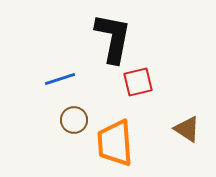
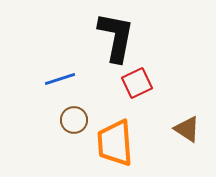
black L-shape: moved 3 px right, 1 px up
red square: moved 1 px left, 1 px down; rotated 12 degrees counterclockwise
